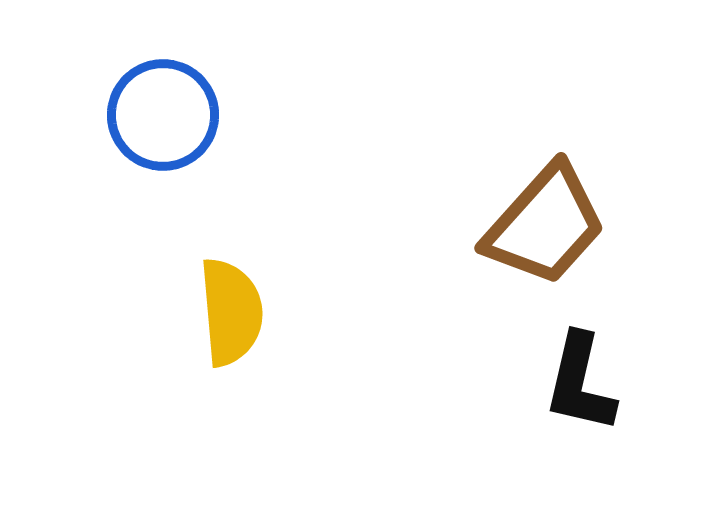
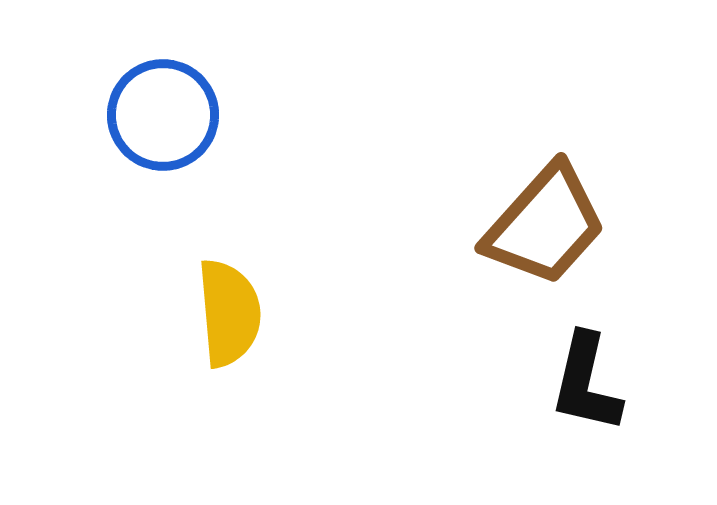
yellow semicircle: moved 2 px left, 1 px down
black L-shape: moved 6 px right
